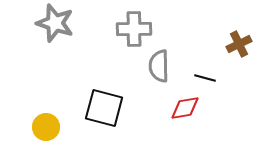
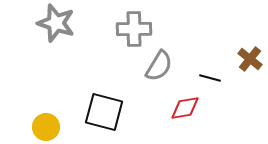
gray star: moved 1 px right
brown cross: moved 11 px right, 15 px down; rotated 25 degrees counterclockwise
gray semicircle: rotated 148 degrees counterclockwise
black line: moved 5 px right
black square: moved 4 px down
